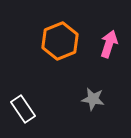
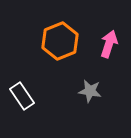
gray star: moved 3 px left, 8 px up
white rectangle: moved 1 px left, 13 px up
